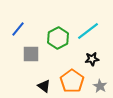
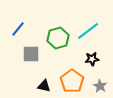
green hexagon: rotated 10 degrees clockwise
black triangle: rotated 24 degrees counterclockwise
